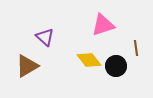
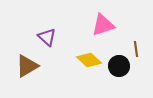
purple triangle: moved 2 px right
brown line: moved 1 px down
yellow diamond: rotated 10 degrees counterclockwise
black circle: moved 3 px right
